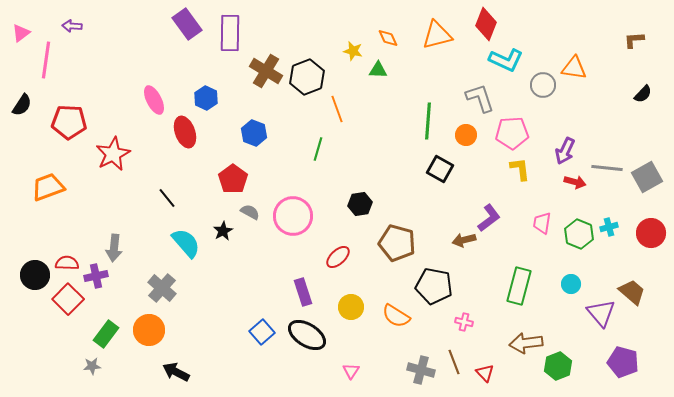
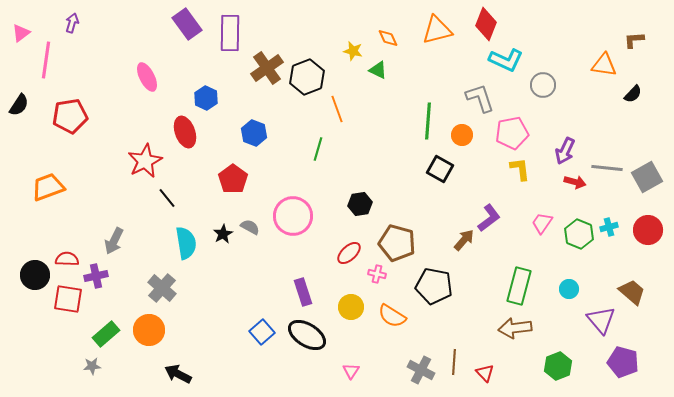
purple arrow at (72, 26): moved 3 px up; rotated 102 degrees clockwise
orange triangle at (437, 35): moved 5 px up
orange triangle at (574, 68): moved 30 px right, 3 px up
green triangle at (378, 70): rotated 24 degrees clockwise
brown cross at (266, 71): moved 1 px right, 3 px up; rotated 24 degrees clockwise
black semicircle at (643, 94): moved 10 px left
pink ellipse at (154, 100): moved 7 px left, 23 px up
black semicircle at (22, 105): moved 3 px left
red pentagon at (69, 122): moved 1 px right, 6 px up; rotated 12 degrees counterclockwise
pink pentagon at (512, 133): rotated 8 degrees counterclockwise
orange circle at (466, 135): moved 4 px left
red star at (113, 154): moved 32 px right, 7 px down
gray semicircle at (250, 212): moved 15 px down
pink trapezoid at (542, 223): rotated 25 degrees clockwise
black star at (223, 231): moved 3 px down
red circle at (651, 233): moved 3 px left, 3 px up
brown arrow at (464, 240): rotated 145 degrees clockwise
cyan semicircle at (186, 243): rotated 32 degrees clockwise
gray arrow at (114, 248): moved 7 px up; rotated 20 degrees clockwise
red ellipse at (338, 257): moved 11 px right, 4 px up
red semicircle at (67, 263): moved 4 px up
cyan circle at (571, 284): moved 2 px left, 5 px down
red square at (68, 299): rotated 36 degrees counterclockwise
purple triangle at (601, 313): moved 7 px down
orange semicircle at (396, 316): moved 4 px left
pink cross at (464, 322): moved 87 px left, 48 px up
green rectangle at (106, 334): rotated 12 degrees clockwise
brown arrow at (526, 343): moved 11 px left, 15 px up
brown line at (454, 362): rotated 25 degrees clockwise
gray cross at (421, 370): rotated 12 degrees clockwise
black arrow at (176, 372): moved 2 px right, 2 px down
